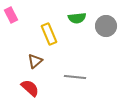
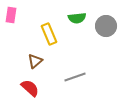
pink rectangle: rotated 35 degrees clockwise
gray line: rotated 25 degrees counterclockwise
